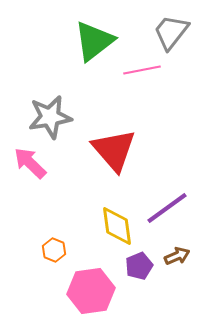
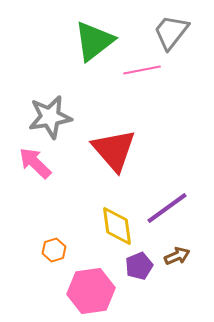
pink arrow: moved 5 px right
orange hexagon: rotated 20 degrees clockwise
